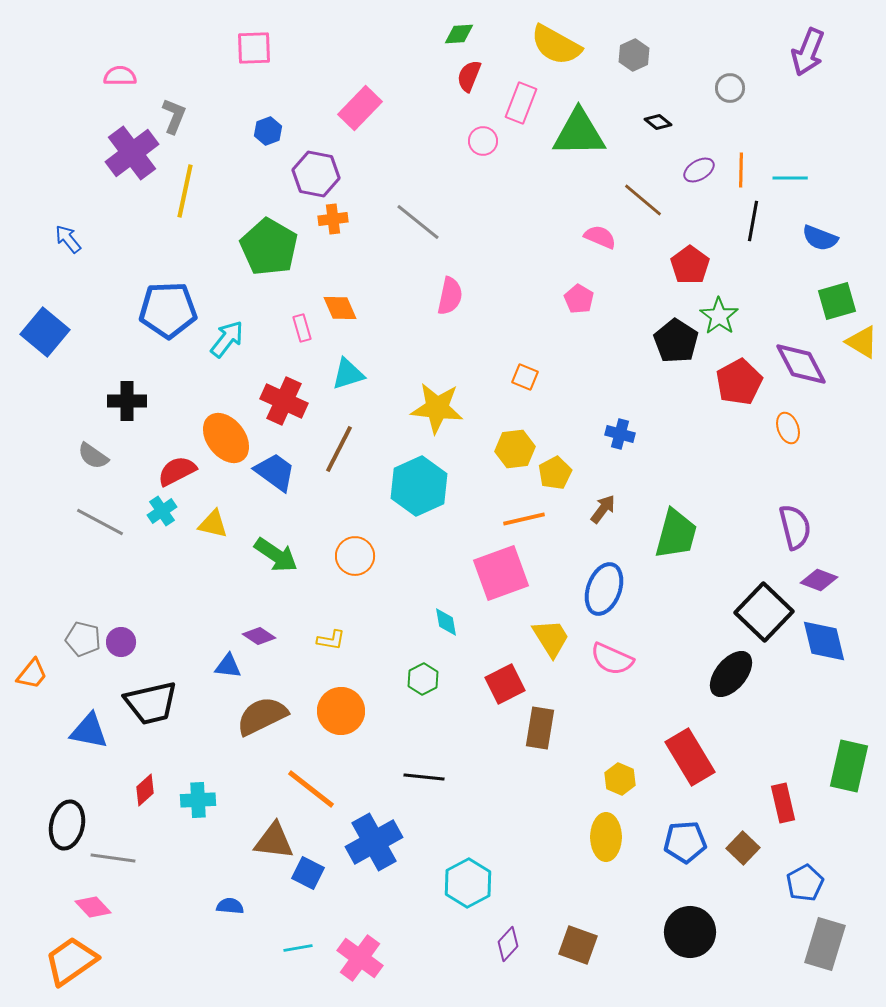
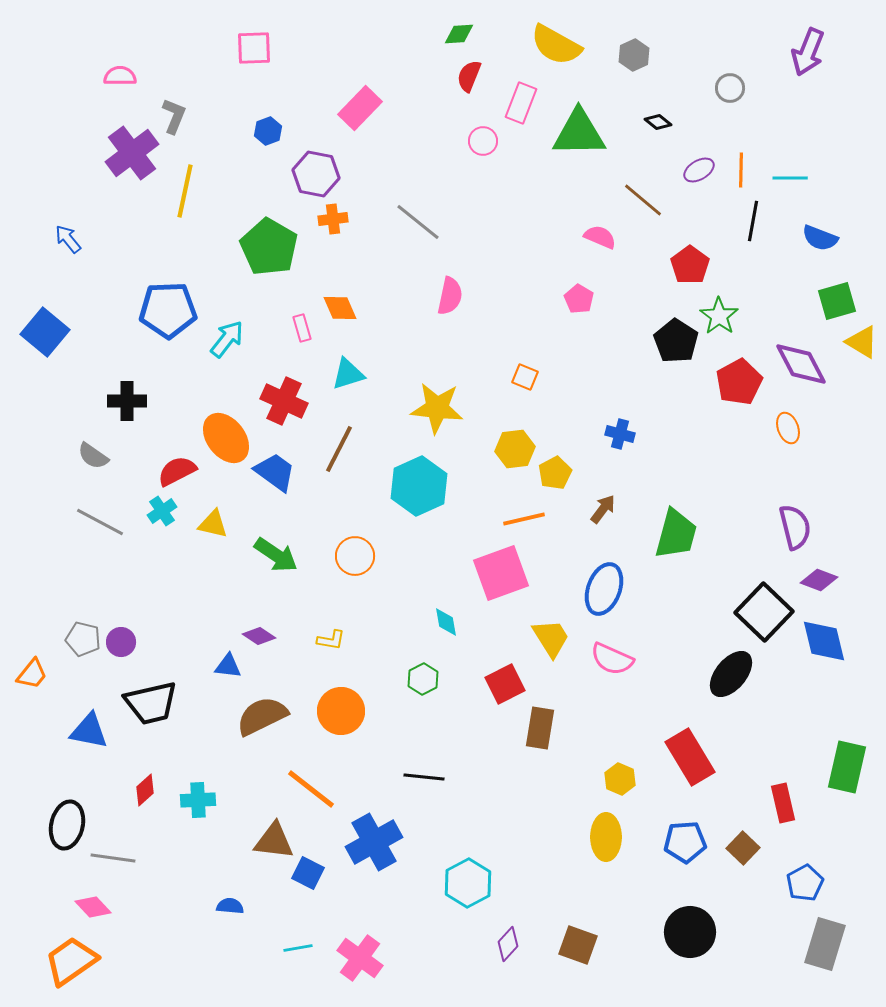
green rectangle at (849, 766): moved 2 px left, 1 px down
